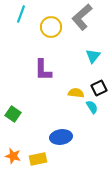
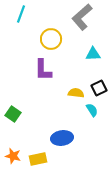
yellow circle: moved 12 px down
cyan triangle: moved 2 px up; rotated 49 degrees clockwise
cyan semicircle: moved 3 px down
blue ellipse: moved 1 px right, 1 px down
